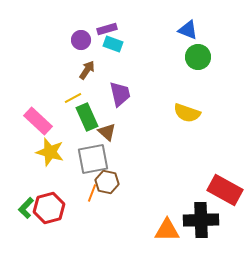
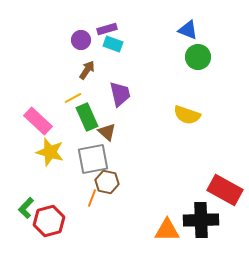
yellow semicircle: moved 2 px down
orange line: moved 5 px down
red hexagon: moved 13 px down
